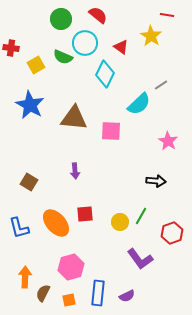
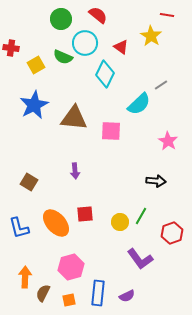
blue star: moved 4 px right; rotated 16 degrees clockwise
